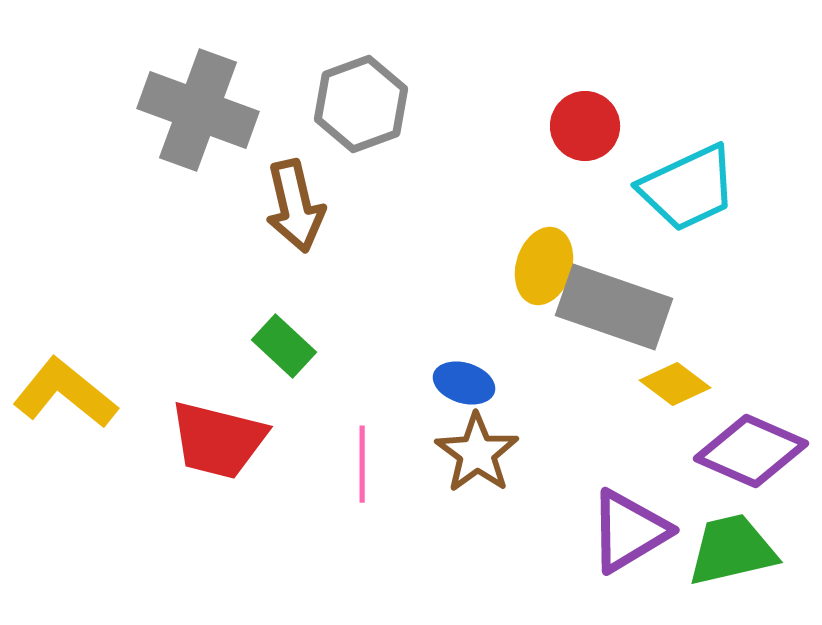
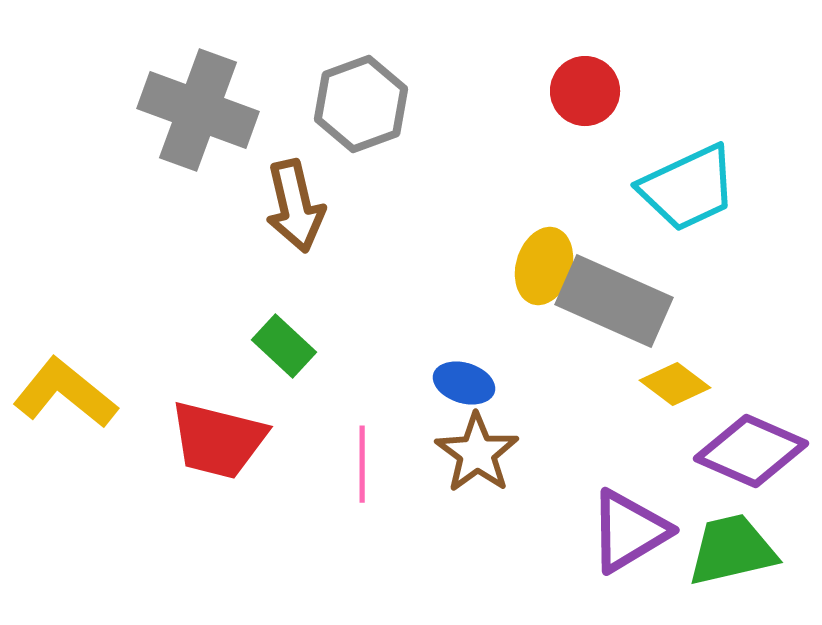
red circle: moved 35 px up
gray rectangle: moved 6 px up; rotated 5 degrees clockwise
